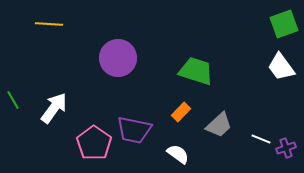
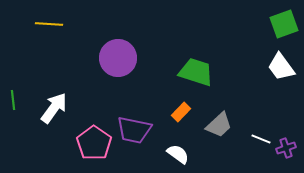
green trapezoid: moved 1 px down
green line: rotated 24 degrees clockwise
